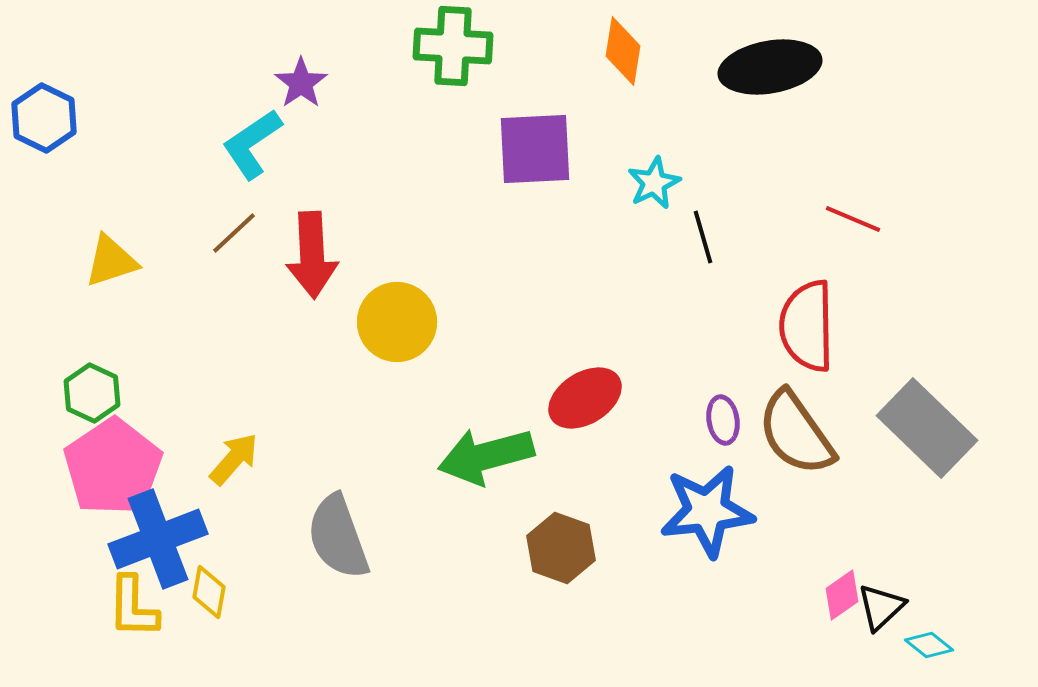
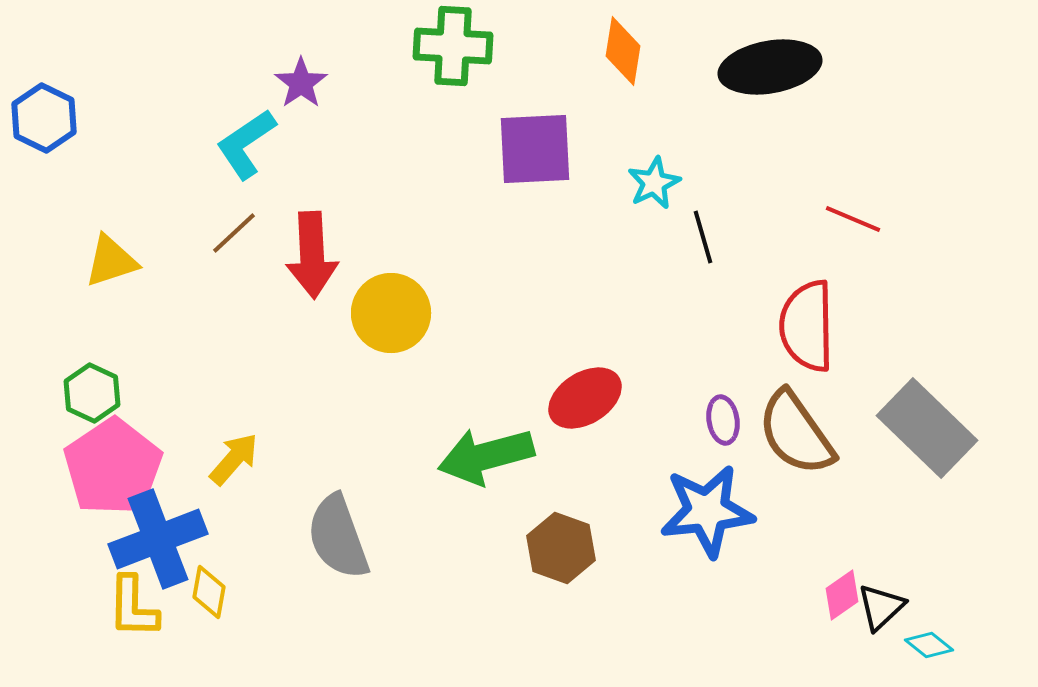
cyan L-shape: moved 6 px left
yellow circle: moved 6 px left, 9 px up
